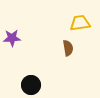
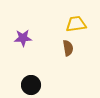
yellow trapezoid: moved 4 px left, 1 px down
purple star: moved 11 px right
